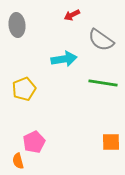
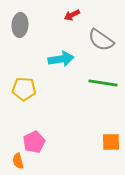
gray ellipse: moved 3 px right; rotated 10 degrees clockwise
cyan arrow: moved 3 px left
yellow pentagon: rotated 25 degrees clockwise
